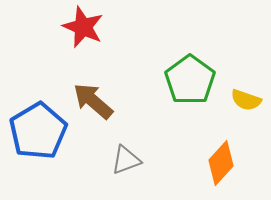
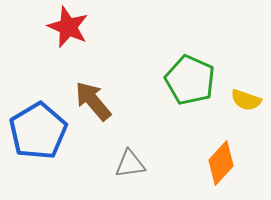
red star: moved 15 px left
green pentagon: rotated 12 degrees counterclockwise
brown arrow: rotated 9 degrees clockwise
gray triangle: moved 4 px right, 4 px down; rotated 12 degrees clockwise
